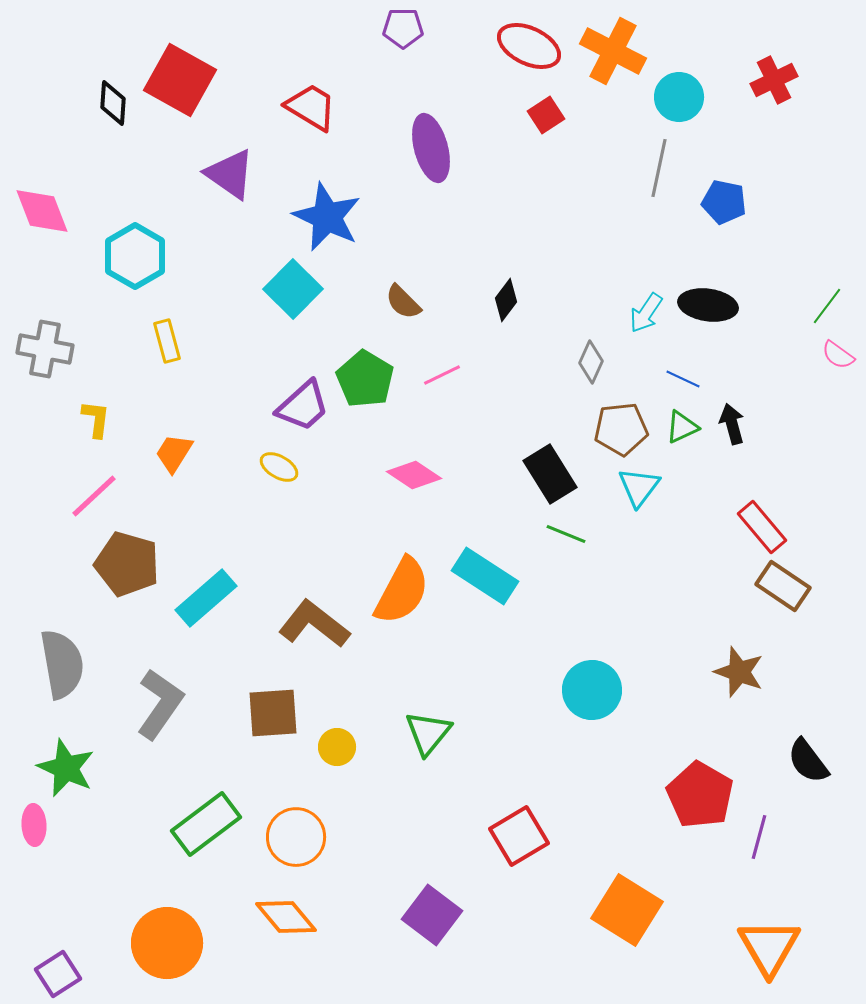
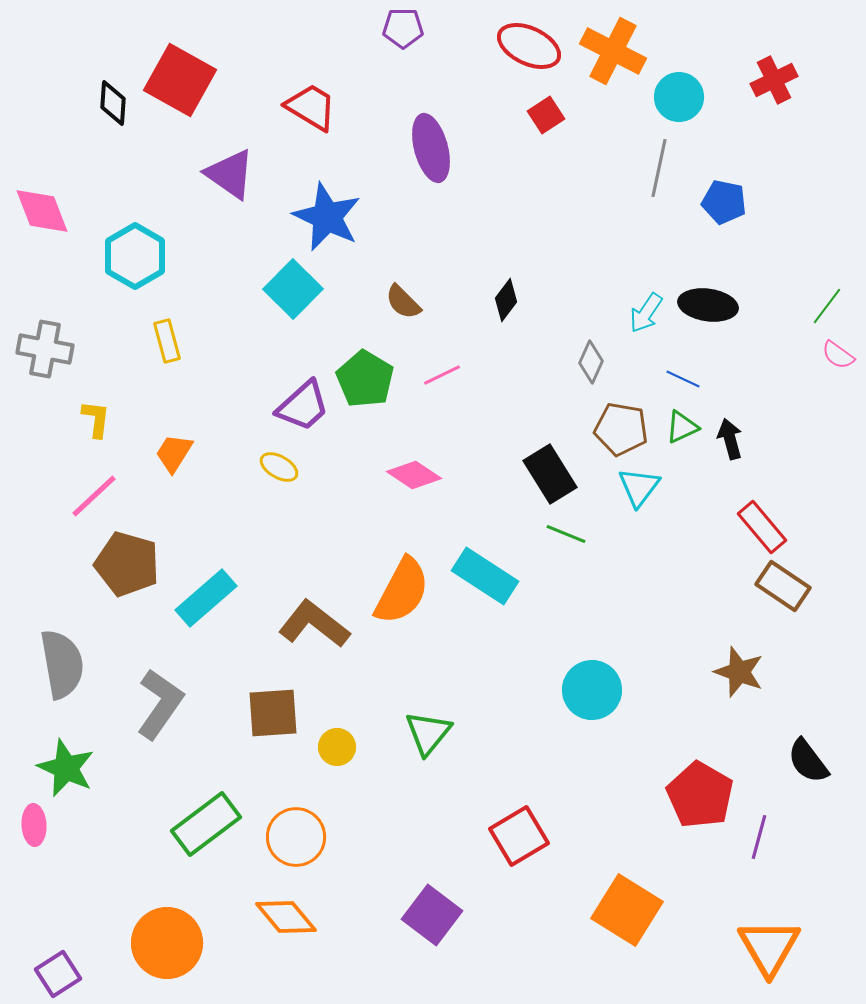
black arrow at (732, 424): moved 2 px left, 15 px down
brown pentagon at (621, 429): rotated 16 degrees clockwise
